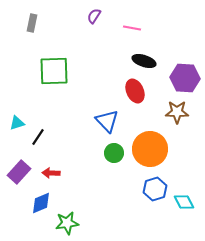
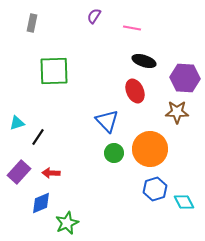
green star: rotated 15 degrees counterclockwise
